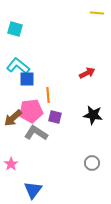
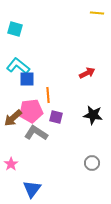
purple square: moved 1 px right
blue triangle: moved 1 px left, 1 px up
